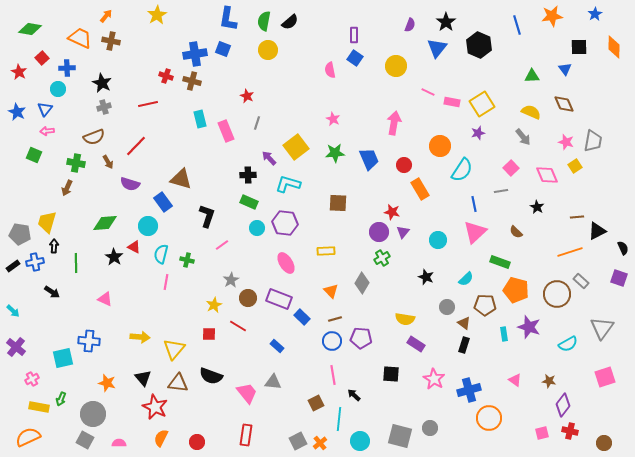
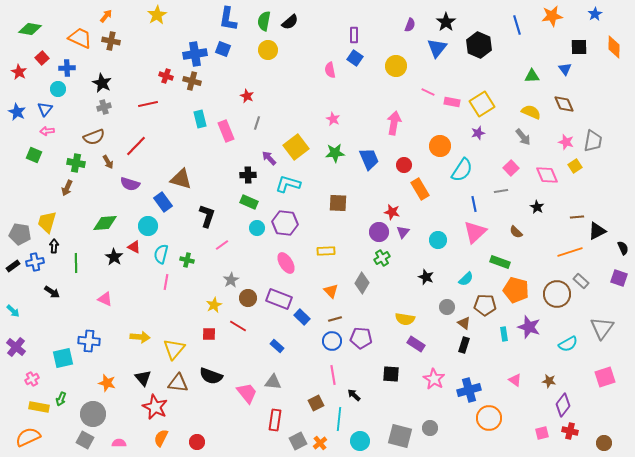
red rectangle at (246, 435): moved 29 px right, 15 px up
